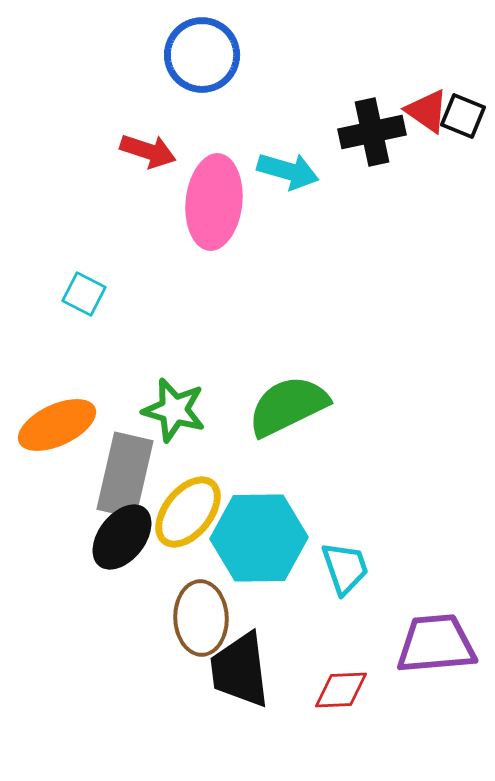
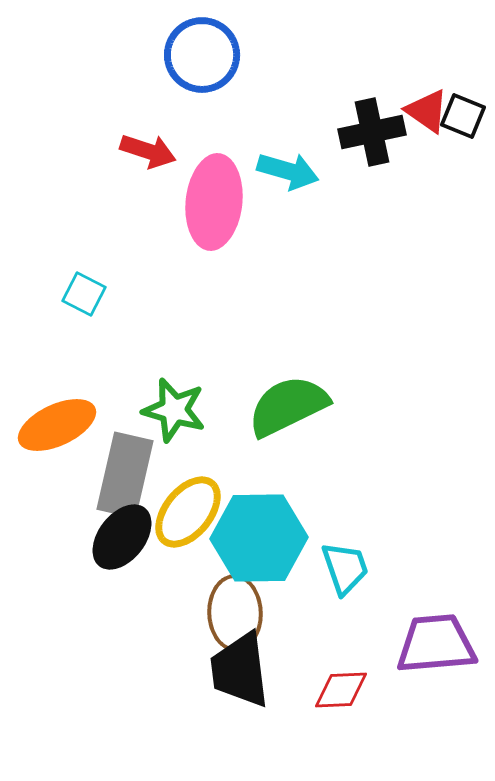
brown ellipse: moved 34 px right, 5 px up
